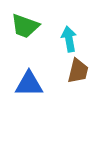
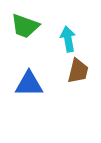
cyan arrow: moved 1 px left
